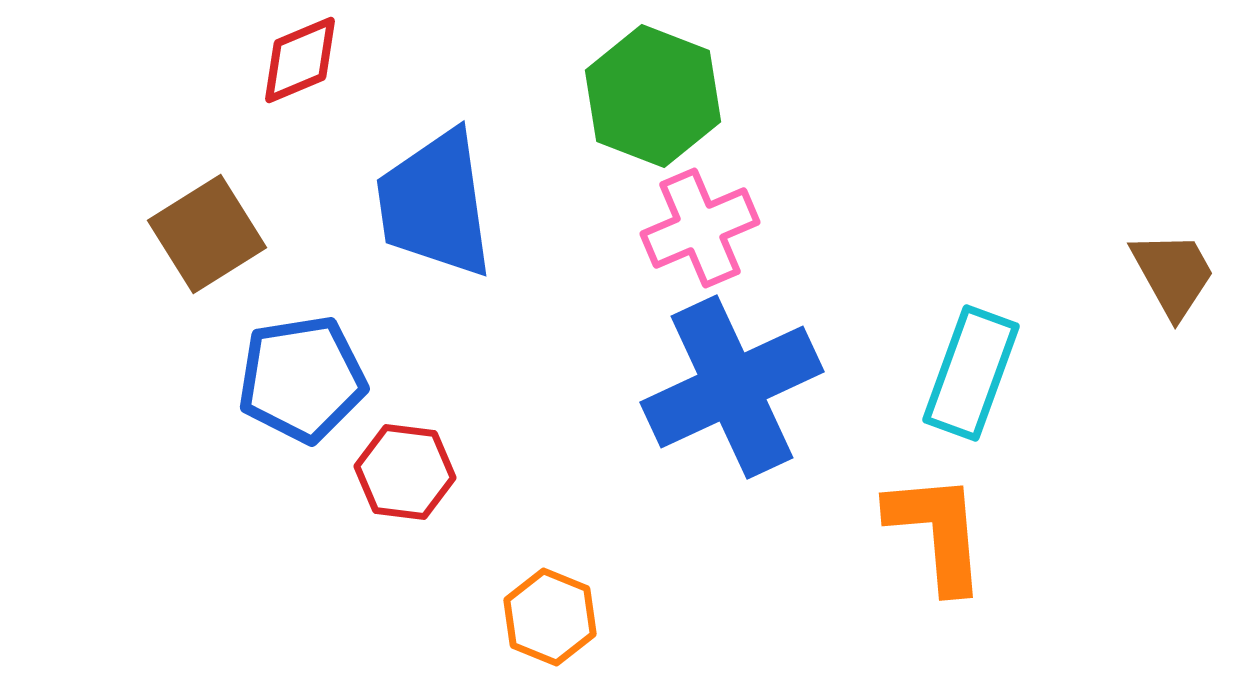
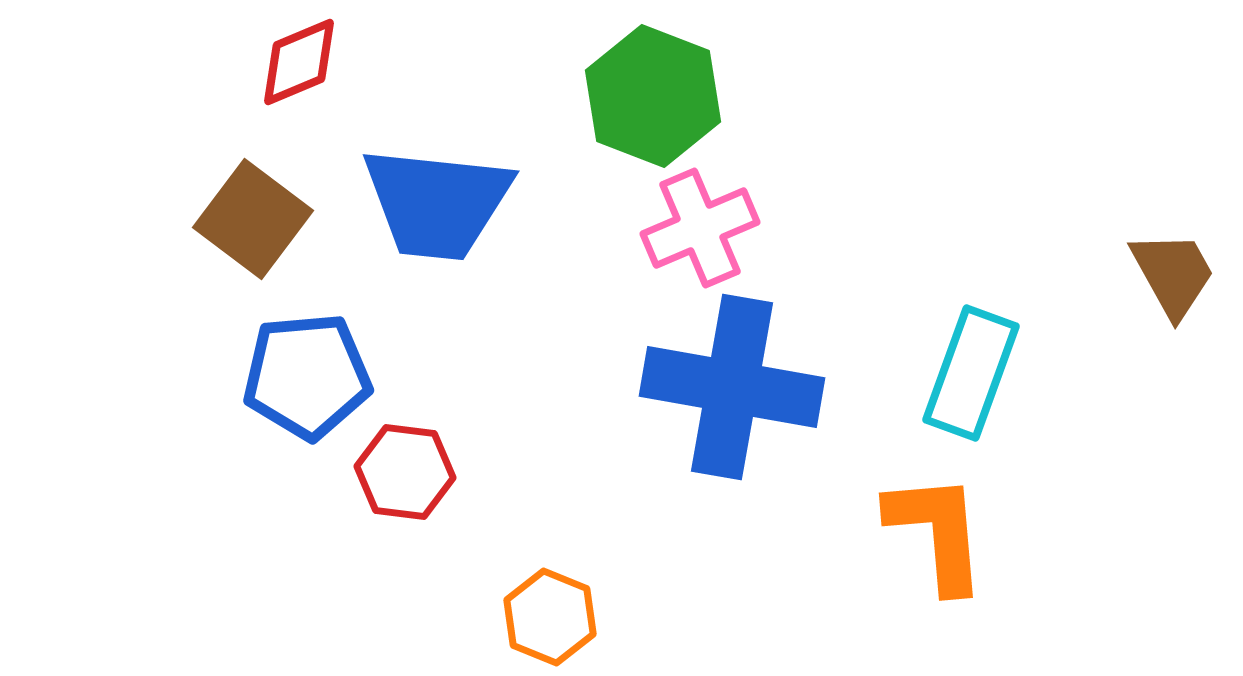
red diamond: moved 1 px left, 2 px down
blue trapezoid: moved 2 px right, 1 px up; rotated 76 degrees counterclockwise
brown square: moved 46 px right, 15 px up; rotated 21 degrees counterclockwise
blue pentagon: moved 5 px right, 3 px up; rotated 4 degrees clockwise
blue cross: rotated 35 degrees clockwise
